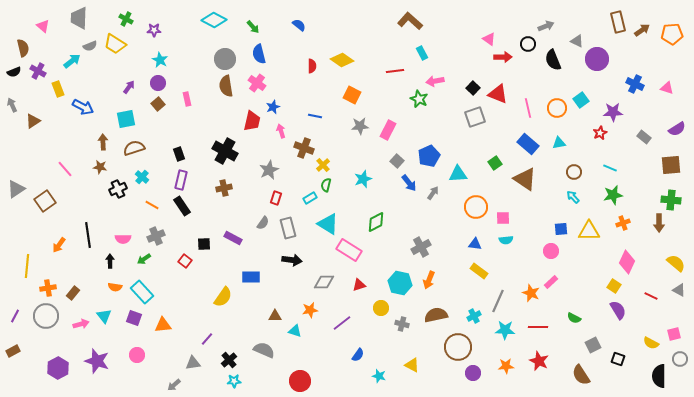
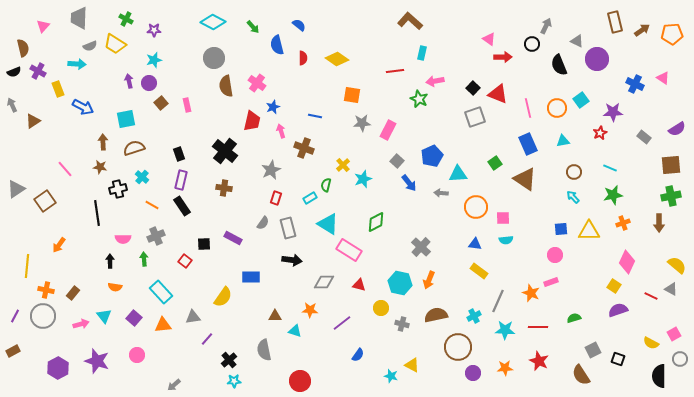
cyan diamond at (214, 20): moved 1 px left, 2 px down
brown rectangle at (618, 22): moved 3 px left
pink triangle at (43, 26): rotated 32 degrees clockwise
gray arrow at (546, 26): rotated 42 degrees counterclockwise
black circle at (528, 44): moved 4 px right
cyan rectangle at (422, 53): rotated 40 degrees clockwise
blue semicircle at (259, 54): moved 18 px right, 9 px up
gray circle at (225, 59): moved 11 px left, 1 px up
cyan star at (160, 60): moved 6 px left; rotated 28 degrees clockwise
yellow diamond at (342, 60): moved 5 px left, 1 px up
black semicircle at (553, 60): moved 6 px right, 5 px down
cyan arrow at (72, 61): moved 5 px right, 3 px down; rotated 42 degrees clockwise
red semicircle at (312, 66): moved 9 px left, 8 px up
purple circle at (158, 83): moved 9 px left
purple arrow at (129, 87): moved 6 px up; rotated 48 degrees counterclockwise
pink triangle at (667, 88): moved 4 px left, 10 px up; rotated 16 degrees clockwise
orange square at (352, 95): rotated 18 degrees counterclockwise
pink rectangle at (187, 99): moved 6 px down
brown square at (158, 104): moved 3 px right, 1 px up
gray star at (360, 126): moved 2 px right, 3 px up
cyan triangle at (559, 143): moved 4 px right, 2 px up
blue rectangle at (528, 144): rotated 25 degrees clockwise
black cross at (225, 151): rotated 10 degrees clockwise
blue pentagon at (429, 156): moved 3 px right
yellow cross at (323, 165): moved 20 px right
gray star at (269, 170): moved 2 px right
brown cross at (224, 188): rotated 21 degrees clockwise
black cross at (118, 189): rotated 12 degrees clockwise
gray arrow at (433, 193): moved 8 px right; rotated 120 degrees counterclockwise
green cross at (671, 200): moved 4 px up; rotated 18 degrees counterclockwise
black line at (88, 235): moved 9 px right, 22 px up
gray cross at (421, 247): rotated 18 degrees counterclockwise
pink circle at (551, 251): moved 4 px right, 4 px down
green arrow at (144, 259): rotated 120 degrees clockwise
yellow semicircle at (676, 263): moved 1 px right, 2 px down
pink rectangle at (551, 282): rotated 24 degrees clockwise
red triangle at (359, 285): rotated 32 degrees clockwise
orange cross at (48, 288): moved 2 px left, 2 px down; rotated 21 degrees clockwise
gray triangle at (679, 290): moved 8 px left, 1 px up
cyan rectangle at (142, 292): moved 19 px right
orange star at (310, 310): rotated 14 degrees clockwise
purple semicircle at (618, 310): rotated 78 degrees counterclockwise
gray circle at (46, 316): moved 3 px left
purple square at (134, 318): rotated 21 degrees clockwise
green semicircle at (574, 318): rotated 136 degrees clockwise
pink square at (674, 334): rotated 16 degrees counterclockwise
gray square at (593, 345): moved 5 px down
gray semicircle at (264, 350): rotated 125 degrees counterclockwise
gray triangle at (193, 363): moved 46 px up
orange star at (506, 366): moved 1 px left, 2 px down
cyan star at (379, 376): moved 12 px right
